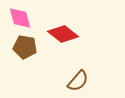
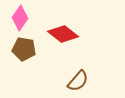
pink diamond: rotated 50 degrees clockwise
brown pentagon: moved 1 px left, 2 px down
